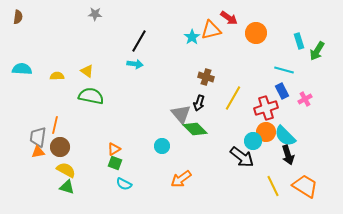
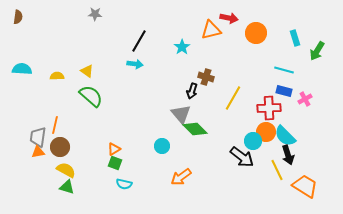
red arrow at (229, 18): rotated 24 degrees counterclockwise
cyan star at (192, 37): moved 10 px left, 10 px down
cyan rectangle at (299, 41): moved 4 px left, 3 px up
blue rectangle at (282, 91): moved 2 px right; rotated 49 degrees counterclockwise
green semicircle at (91, 96): rotated 30 degrees clockwise
black arrow at (199, 103): moved 7 px left, 12 px up
red cross at (266, 108): moved 3 px right; rotated 15 degrees clockwise
orange arrow at (181, 179): moved 2 px up
cyan semicircle at (124, 184): rotated 14 degrees counterclockwise
yellow line at (273, 186): moved 4 px right, 16 px up
